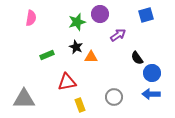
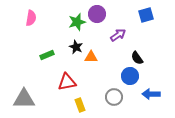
purple circle: moved 3 px left
blue circle: moved 22 px left, 3 px down
